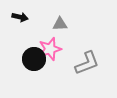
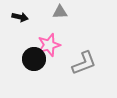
gray triangle: moved 12 px up
pink star: moved 1 px left, 4 px up
gray L-shape: moved 3 px left
